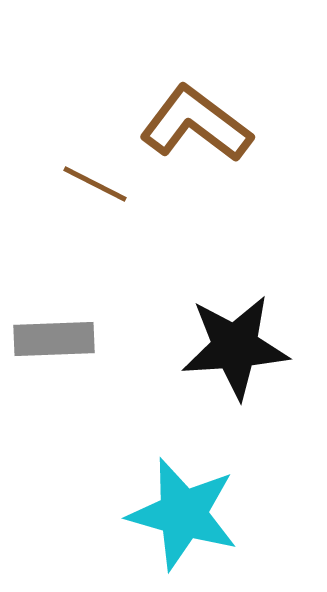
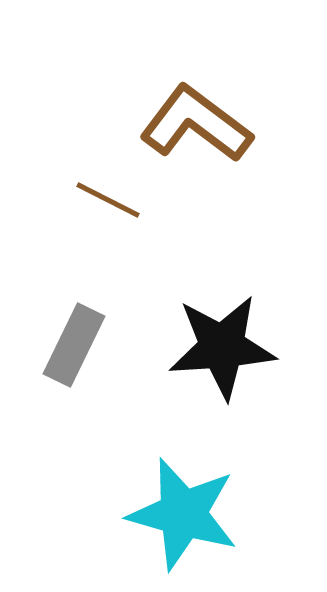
brown line: moved 13 px right, 16 px down
gray rectangle: moved 20 px right, 6 px down; rotated 62 degrees counterclockwise
black star: moved 13 px left
